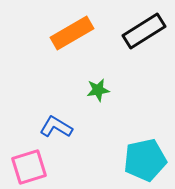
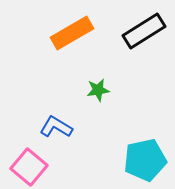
pink square: rotated 33 degrees counterclockwise
